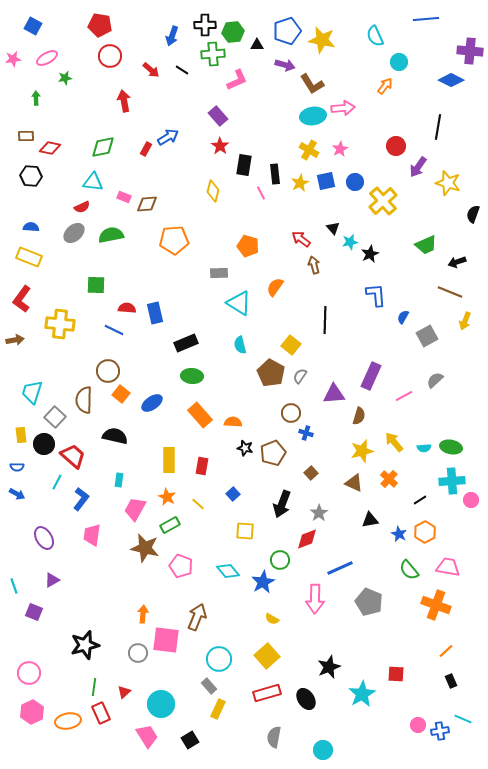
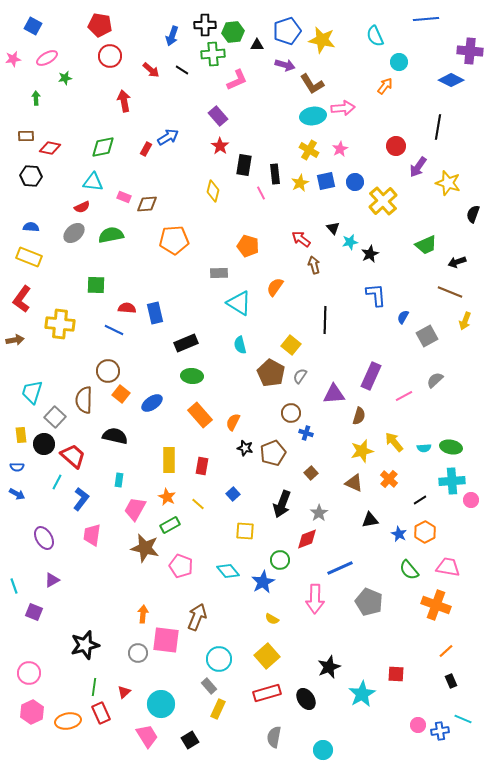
orange semicircle at (233, 422): rotated 66 degrees counterclockwise
